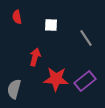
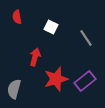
white square: moved 2 px down; rotated 24 degrees clockwise
red star: rotated 20 degrees counterclockwise
